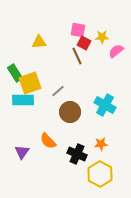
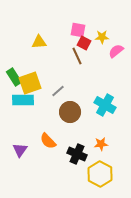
green rectangle: moved 1 px left, 4 px down
purple triangle: moved 2 px left, 2 px up
